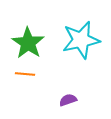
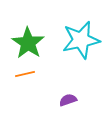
orange line: rotated 18 degrees counterclockwise
